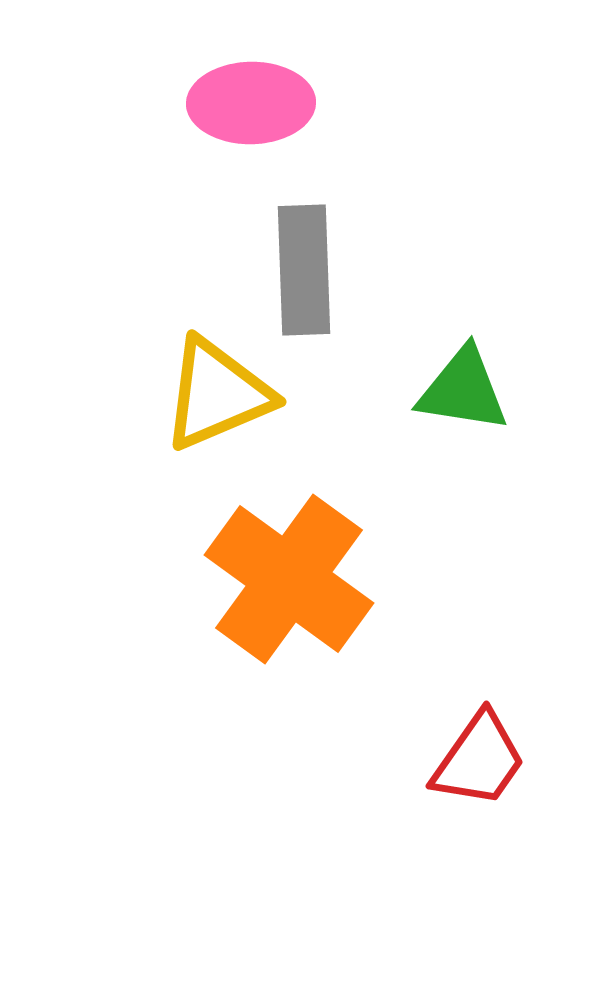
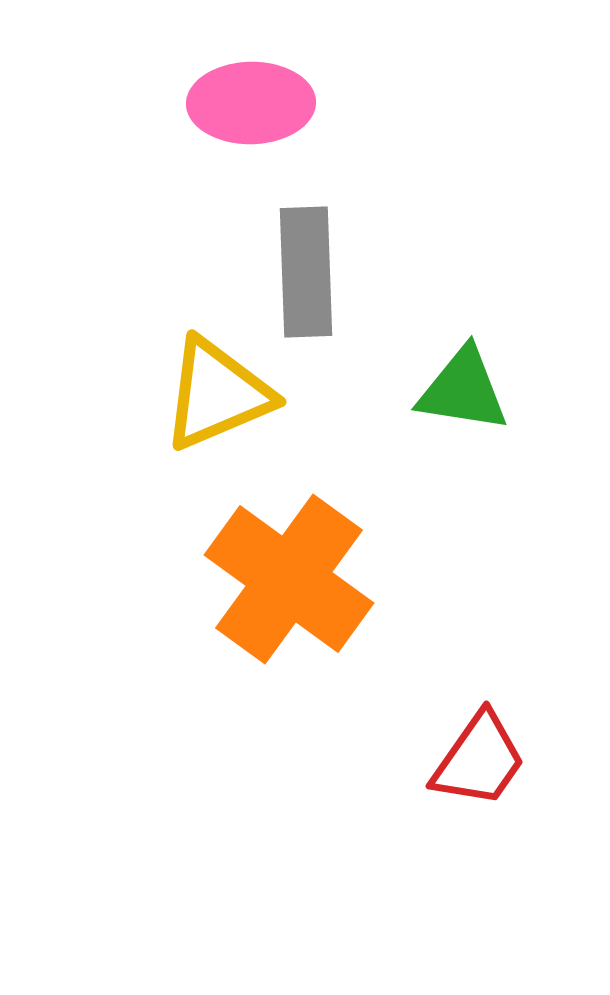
gray rectangle: moved 2 px right, 2 px down
